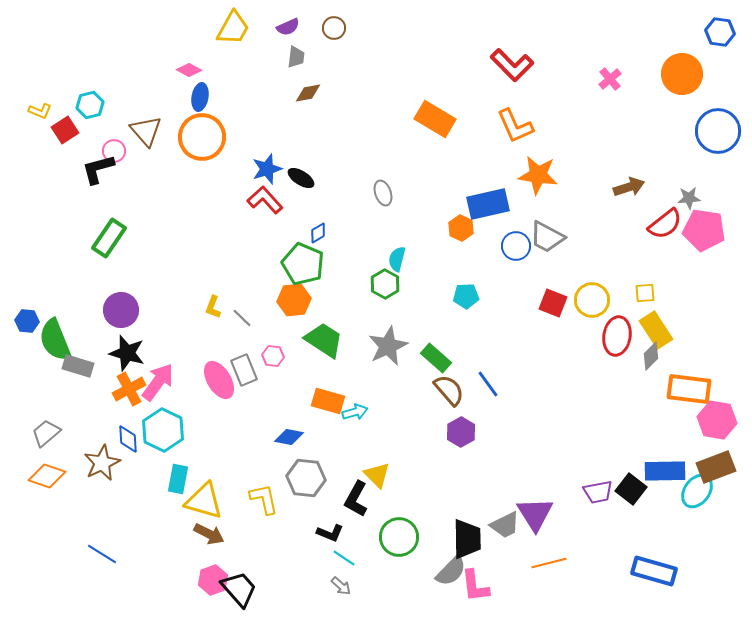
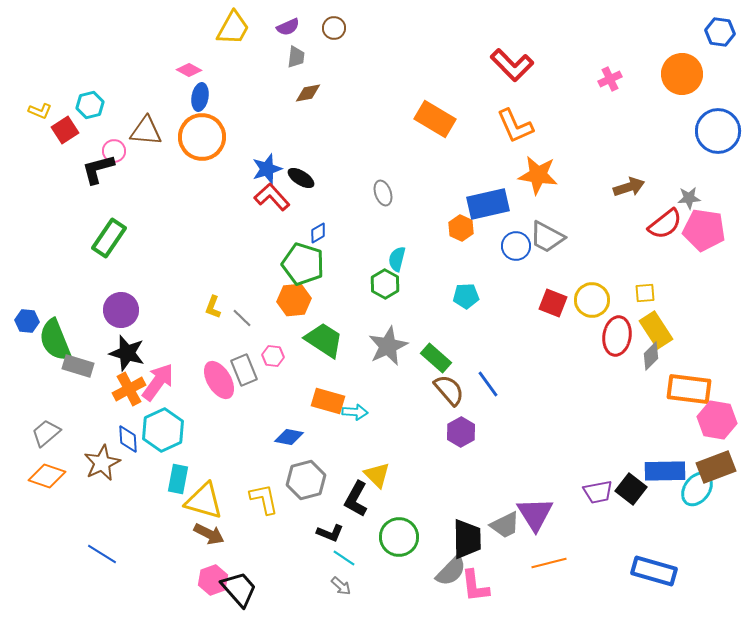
pink cross at (610, 79): rotated 15 degrees clockwise
brown triangle at (146, 131): rotated 44 degrees counterclockwise
red L-shape at (265, 200): moved 7 px right, 3 px up
green pentagon at (303, 264): rotated 6 degrees counterclockwise
cyan arrow at (355, 412): rotated 20 degrees clockwise
cyan hexagon at (163, 430): rotated 9 degrees clockwise
gray hexagon at (306, 478): moved 2 px down; rotated 21 degrees counterclockwise
cyan ellipse at (697, 491): moved 2 px up
